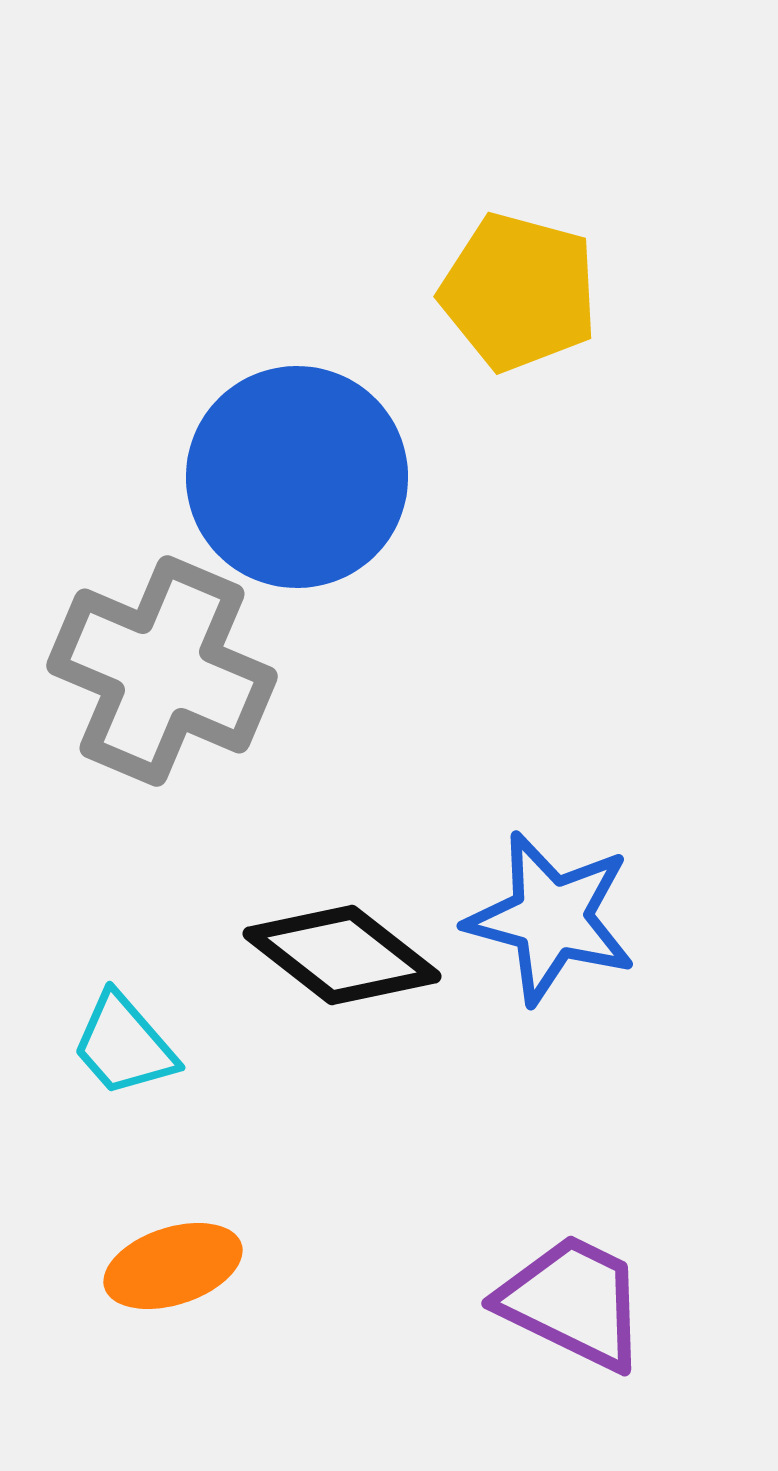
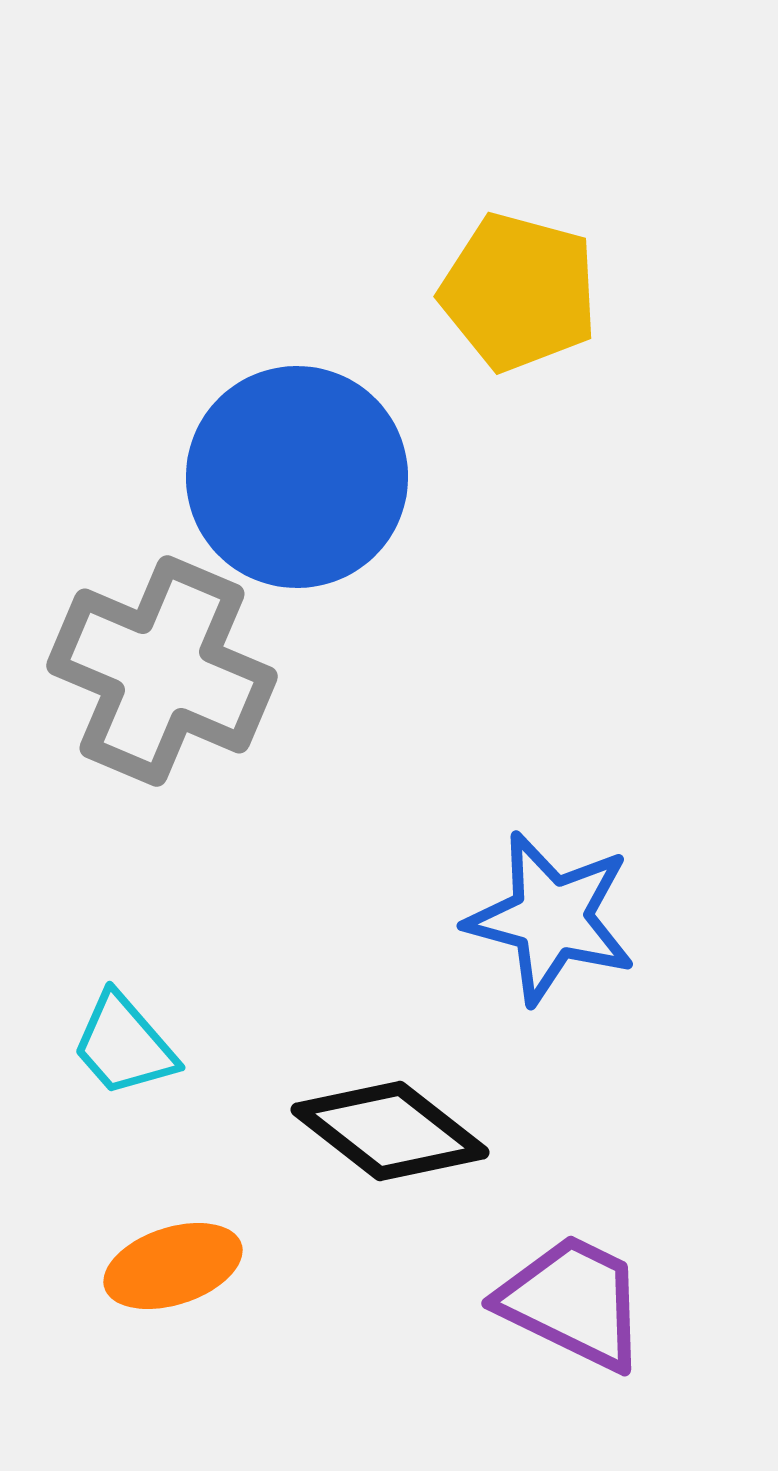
black diamond: moved 48 px right, 176 px down
